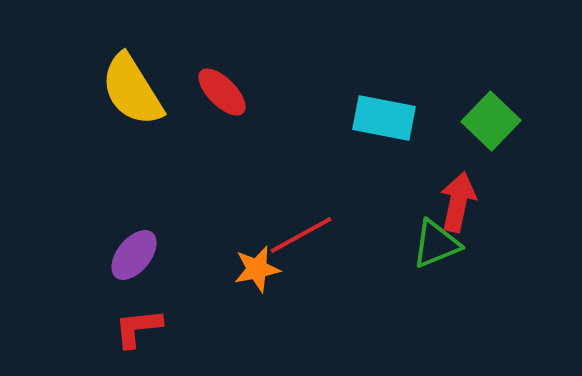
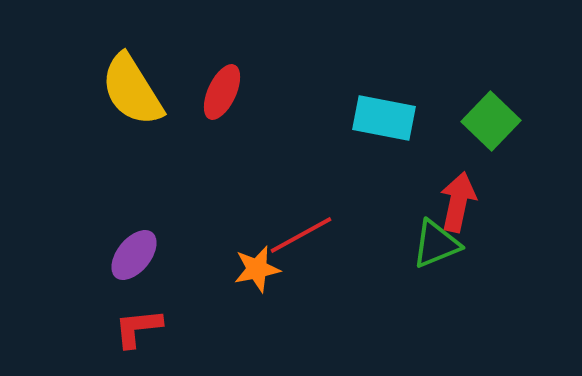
red ellipse: rotated 70 degrees clockwise
